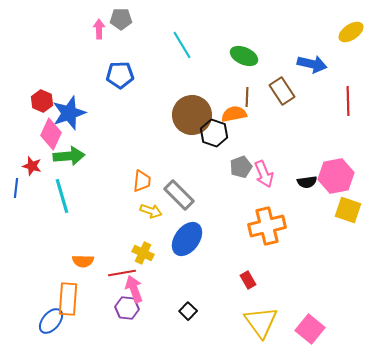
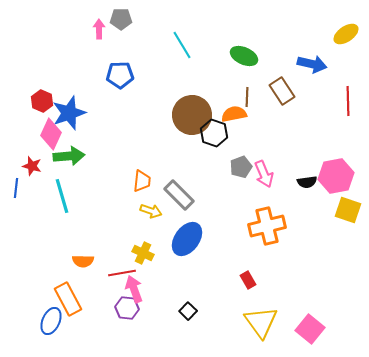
yellow ellipse at (351, 32): moved 5 px left, 2 px down
orange rectangle at (68, 299): rotated 32 degrees counterclockwise
blue ellipse at (51, 321): rotated 16 degrees counterclockwise
